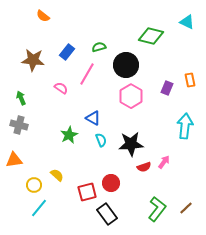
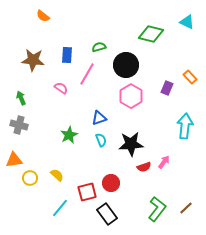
green diamond: moved 2 px up
blue rectangle: moved 3 px down; rotated 35 degrees counterclockwise
orange rectangle: moved 3 px up; rotated 32 degrees counterclockwise
blue triangle: moved 6 px right; rotated 49 degrees counterclockwise
yellow circle: moved 4 px left, 7 px up
cyan line: moved 21 px right
